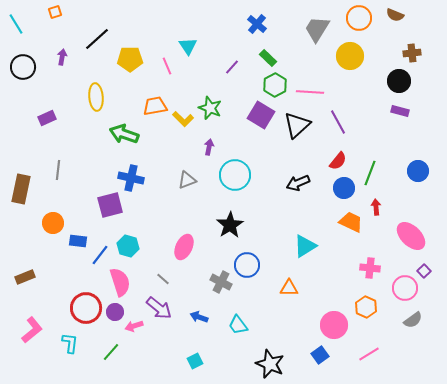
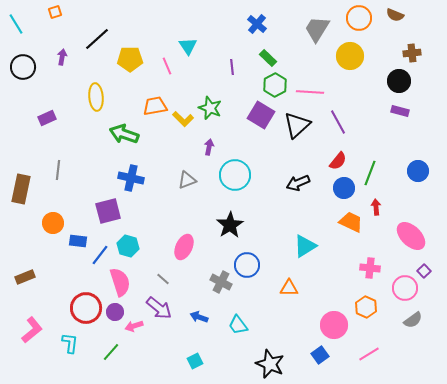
purple line at (232, 67): rotated 49 degrees counterclockwise
purple square at (110, 205): moved 2 px left, 6 px down
